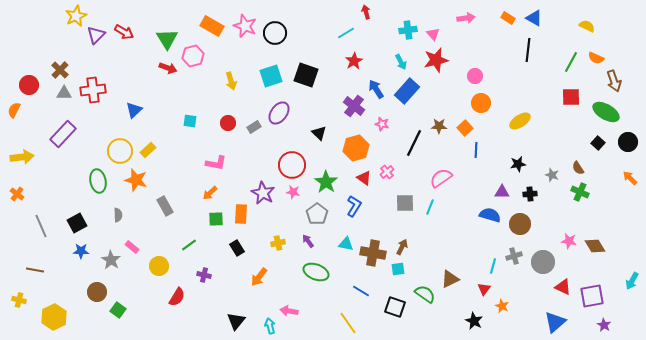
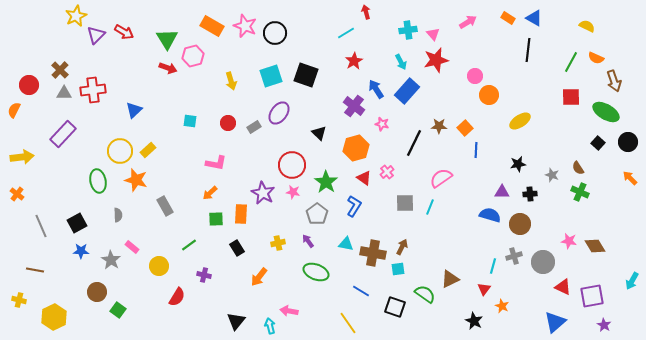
pink arrow at (466, 18): moved 2 px right, 4 px down; rotated 24 degrees counterclockwise
orange circle at (481, 103): moved 8 px right, 8 px up
